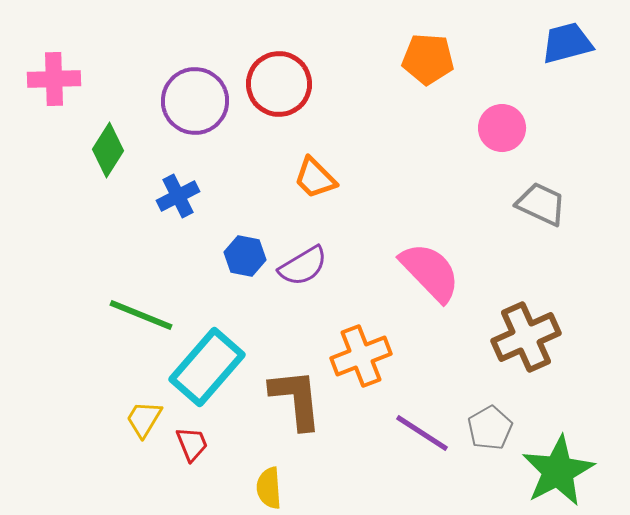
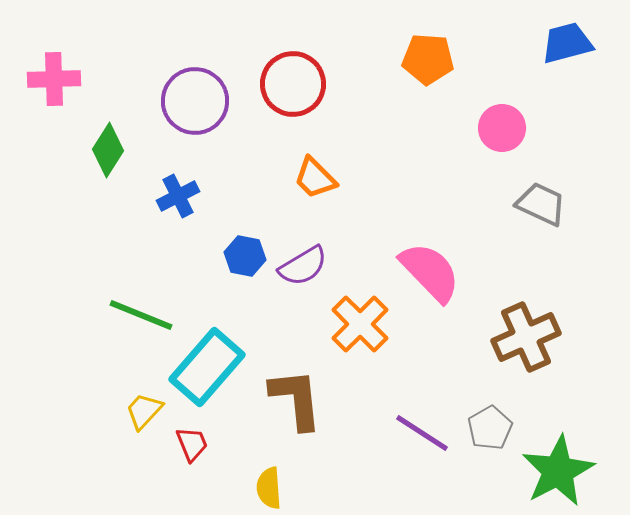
red circle: moved 14 px right
orange cross: moved 1 px left, 32 px up; rotated 24 degrees counterclockwise
yellow trapezoid: moved 8 px up; rotated 12 degrees clockwise
